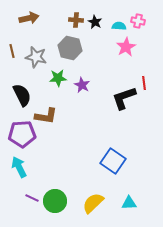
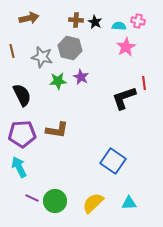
gray star: moved 6 px right
green star: moved 3 px down
purple star: moved 1 px left, 8 px up
brown L-shape: moved 11 px right, 14 px down
